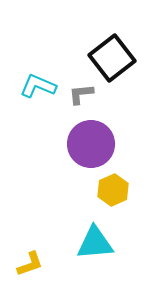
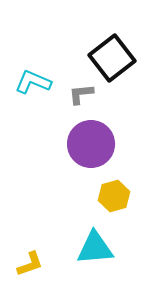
cyan L-shape: moved 5 px left, 4 px up
yellow hexagon: moved 1 px right, 6 px down; rotated 8 degrees clockwise
cyan triangle: moved 5 px down
